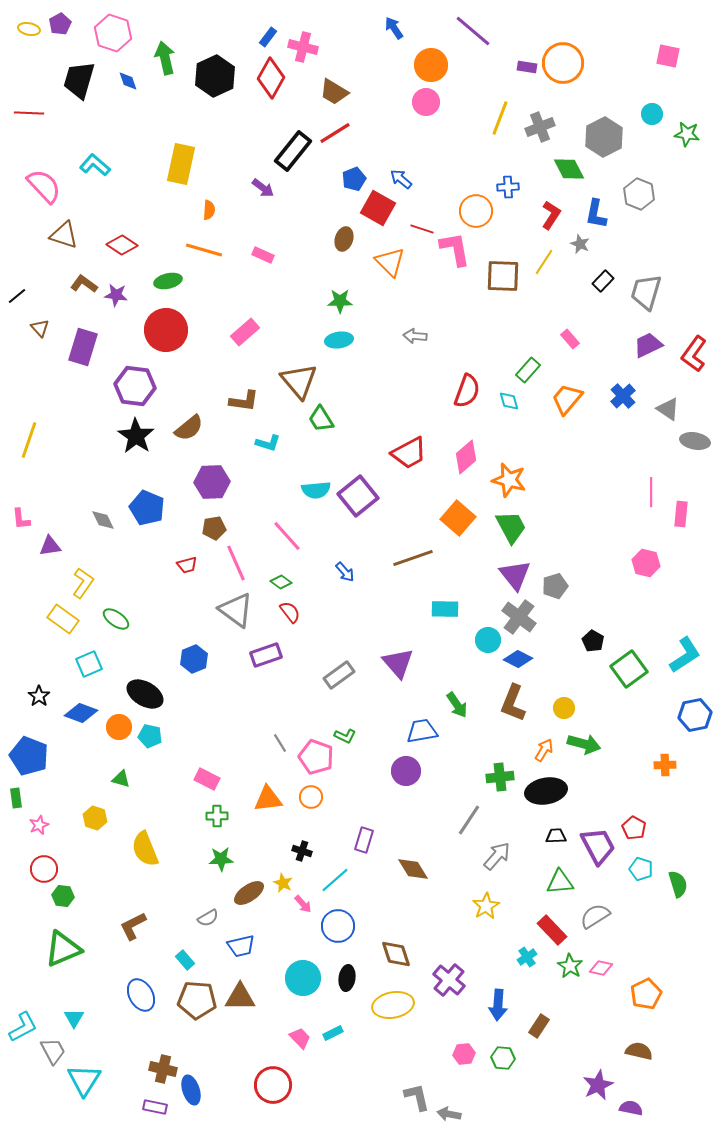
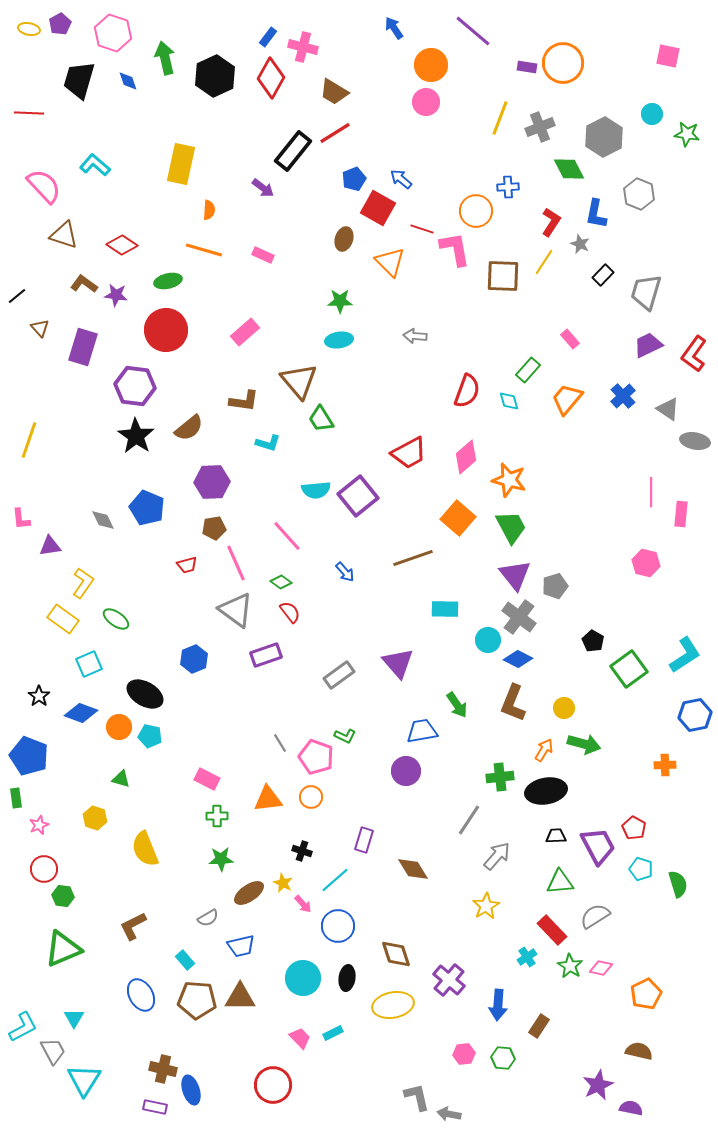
red L-shape at (551, 215): moved 7 px down
black rectangle at (603, 281): moved 6 px up
